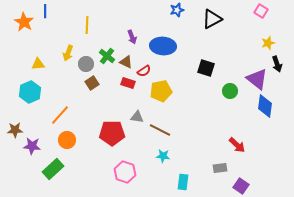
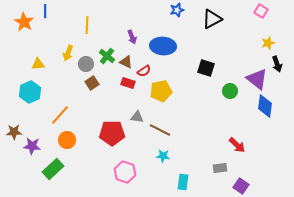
brown star: moved 1 px left, 2 px down
